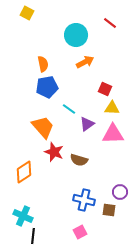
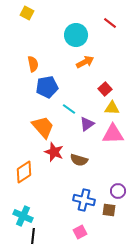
orange semicircle: moved 10 px left
red square: rotated 24 degrees clockwise
purple circle: moved 2 px left, 1 px up
